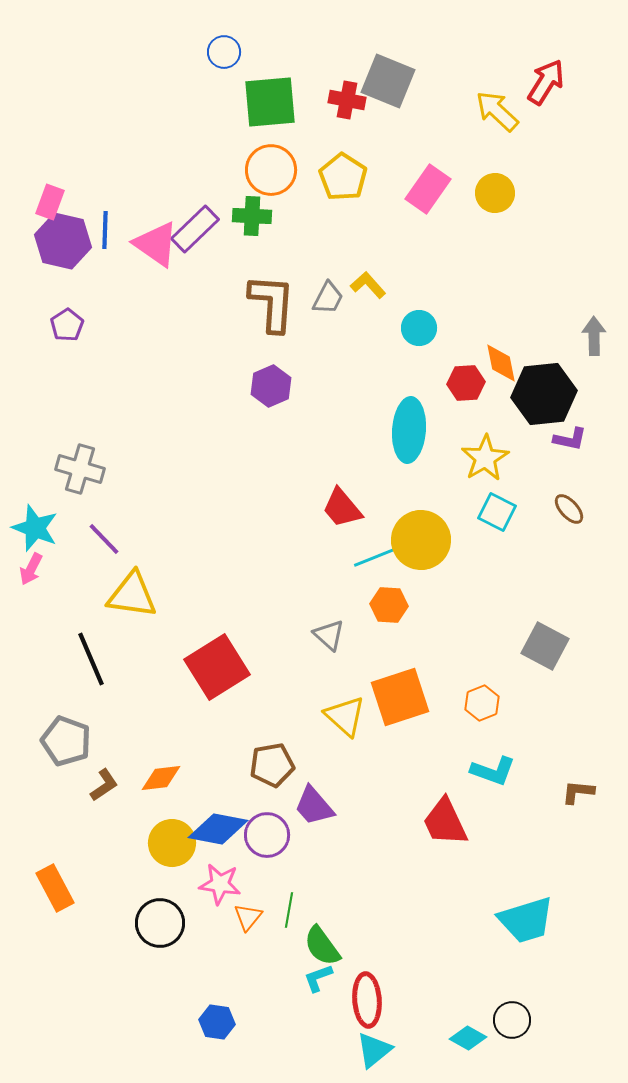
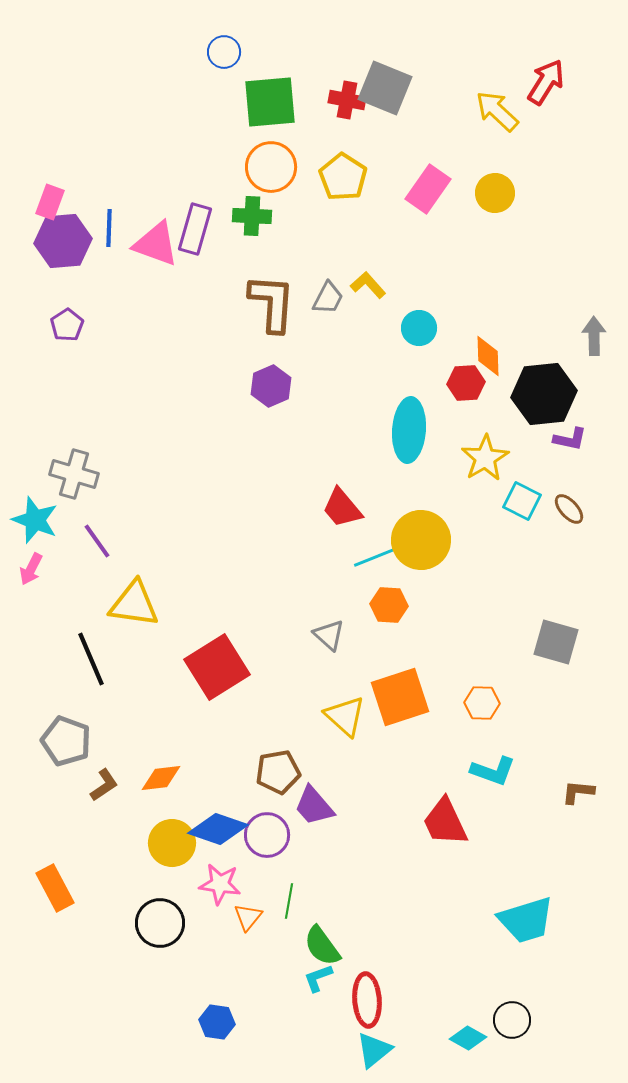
gray square at (388, 81): moved 3 px left, 7 px down
orange circle at (271, 170): moved 3 px up
purple rectangle at (195, 229): rotated 30 degrees counterclockwise
blue line at (105, 230): moved 4 px right, 2 px up
purple hexagon at (63, 241): rotated 18 degrees counterclockwise
pink triangle at (156, 244): rotated 15 degrees counterclockwise
orange diamond at (501, 363): moved 13 px left, 7 px up; rotated 9 degrees clockwise
gray cross at (80, 469): moved 6 px left, 5 px down
cyan square at (497, 512): moved 25 px right, 11 px up
cyan star at (35, 528): moved 8 px up
purple line at (104, 539): moved 7 px left, 2 px down; rotated 9 degrees clockwise
yellow triangle at (132, 595): moved 2 px right, 9 px down
gray square at (545, 646): moved 11 px right, 4 px up; rotated 12 degrees counterclockwise
orange hexagon at (482, 703): rotated 24 degrees clockwise
brown pentagon at (272, 765): moved 6 px right, 7 px down
blue diamond at (218, 829): rotated 8 degrees clockwise
green line at (289, 910): moved 9 px up
